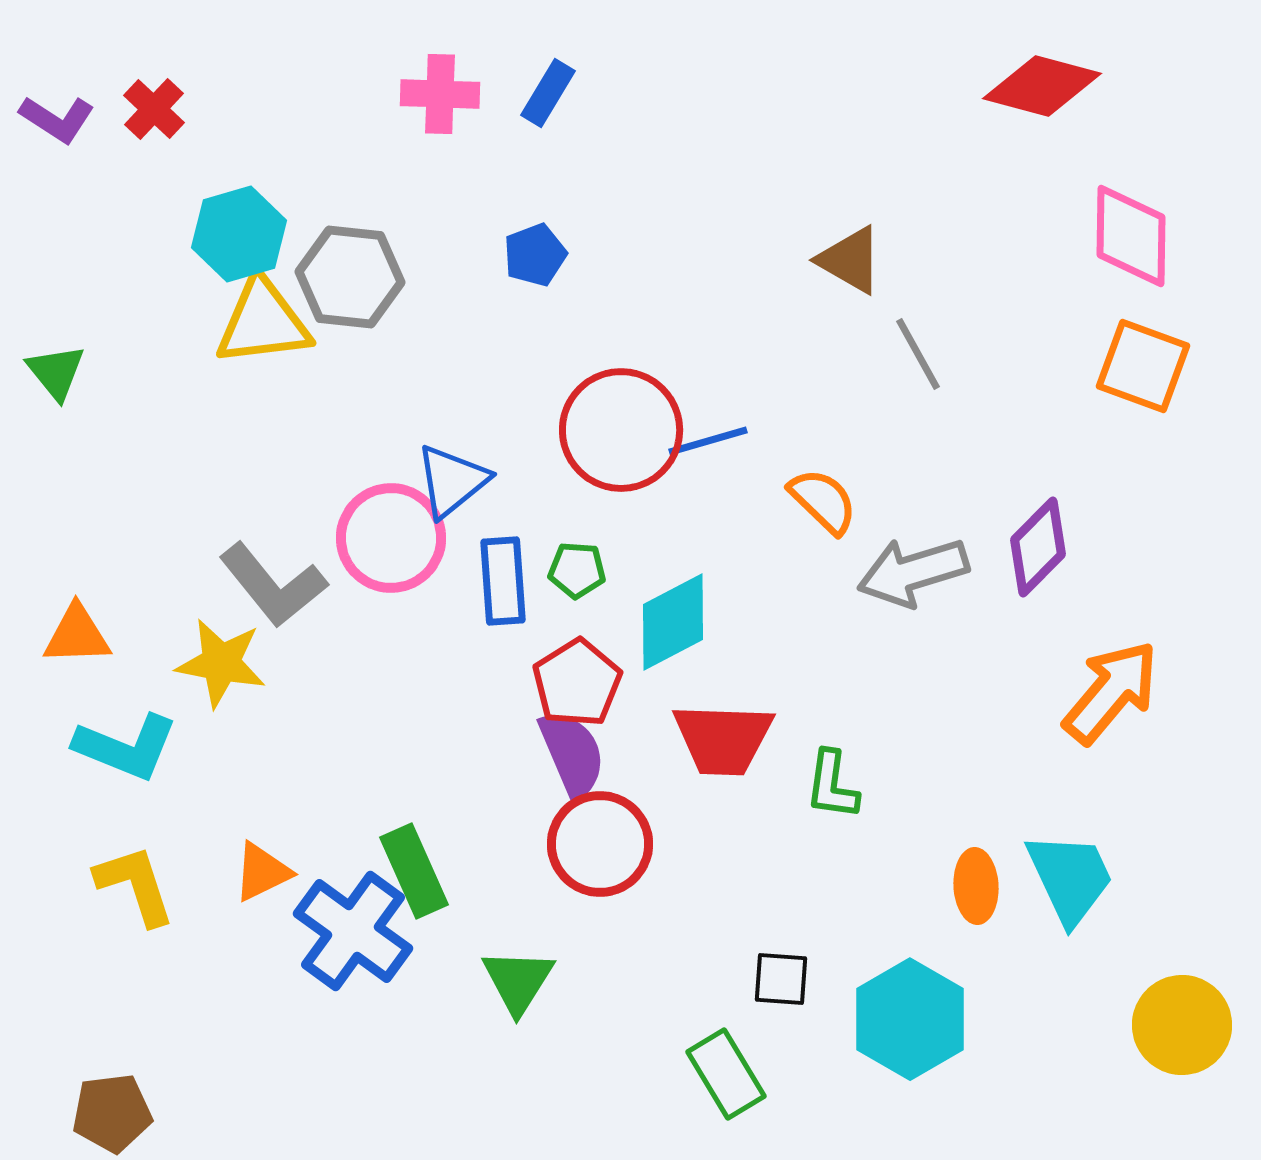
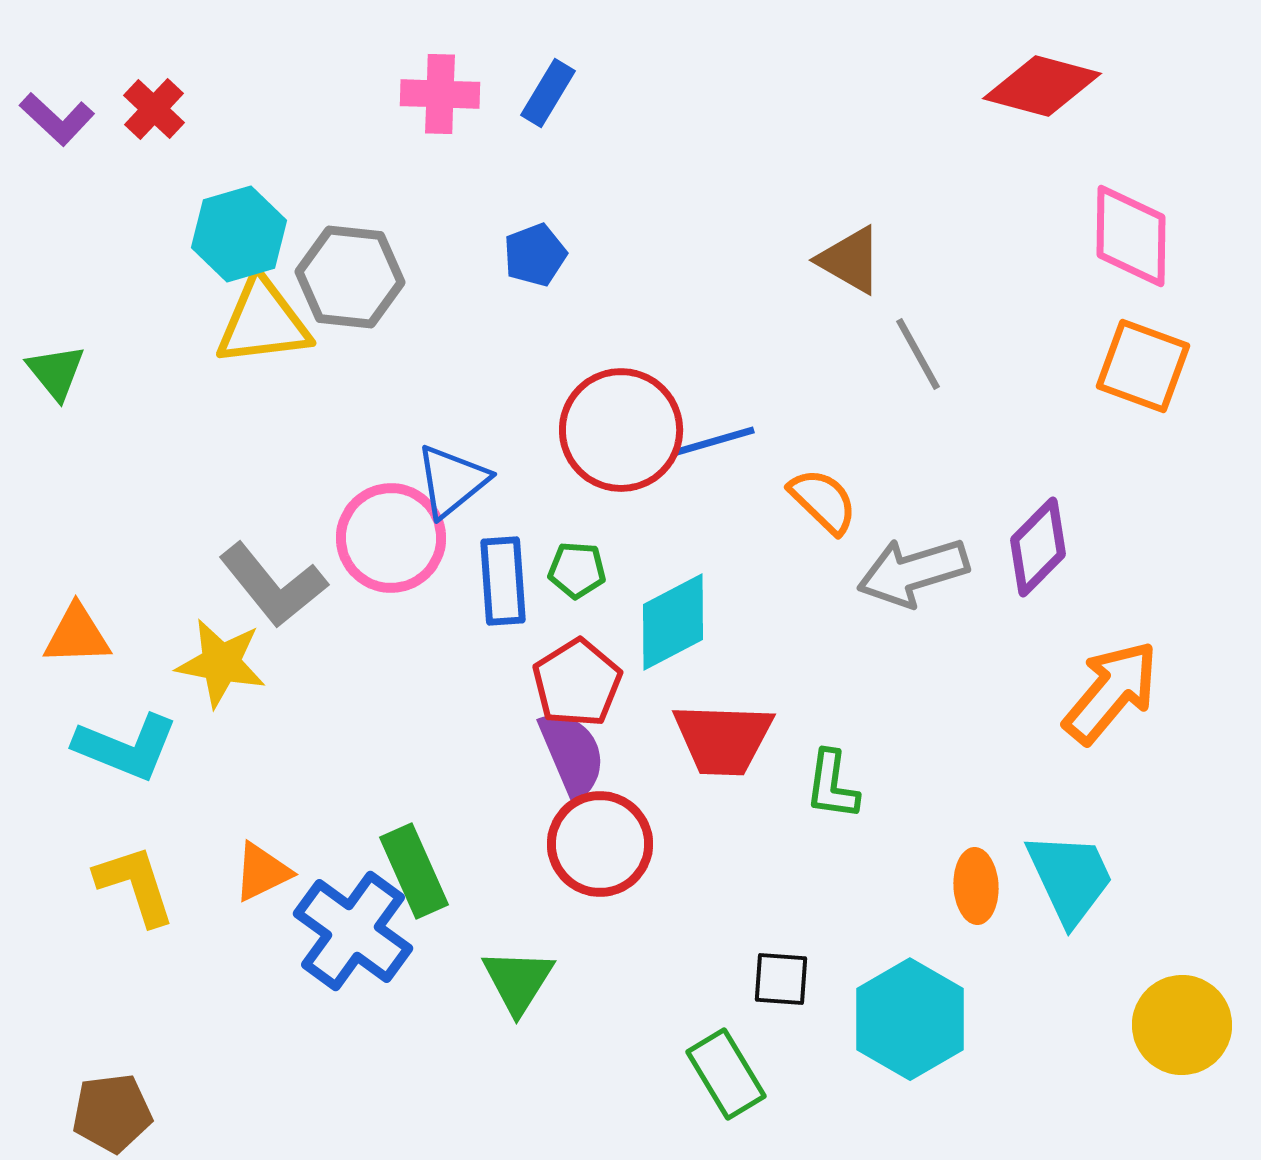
purple L-shape at (57, 119): rotated 10 degrees clockwise
blue line at (708, 441): moved 7 px right
